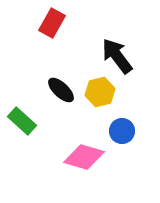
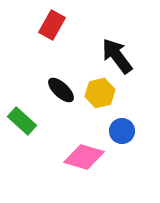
red rectangle: moved 2 px down
yellow hexagon: moved 1 px down
